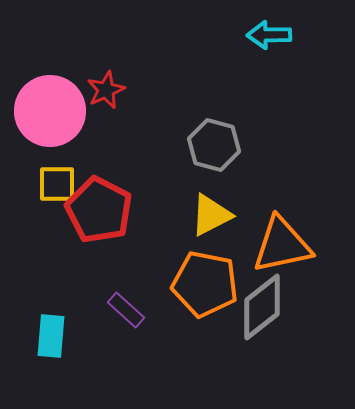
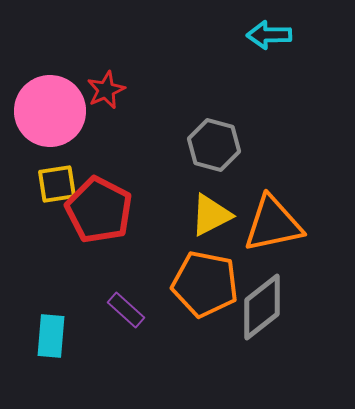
yellow square: rotated 9 degrees counterclockwise
orange triangle: moved 9 px left, 21 px up
